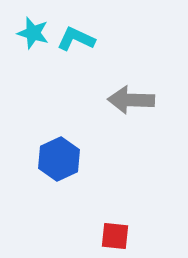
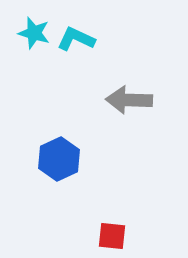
cyan star: moved 1 px right
gray arrow: moved 2 px left
red square: moved 3 px left
